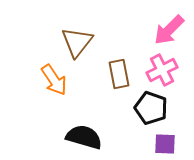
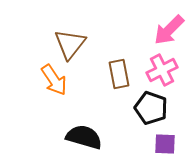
brown triangle: moved 7 px left, 2 px down
